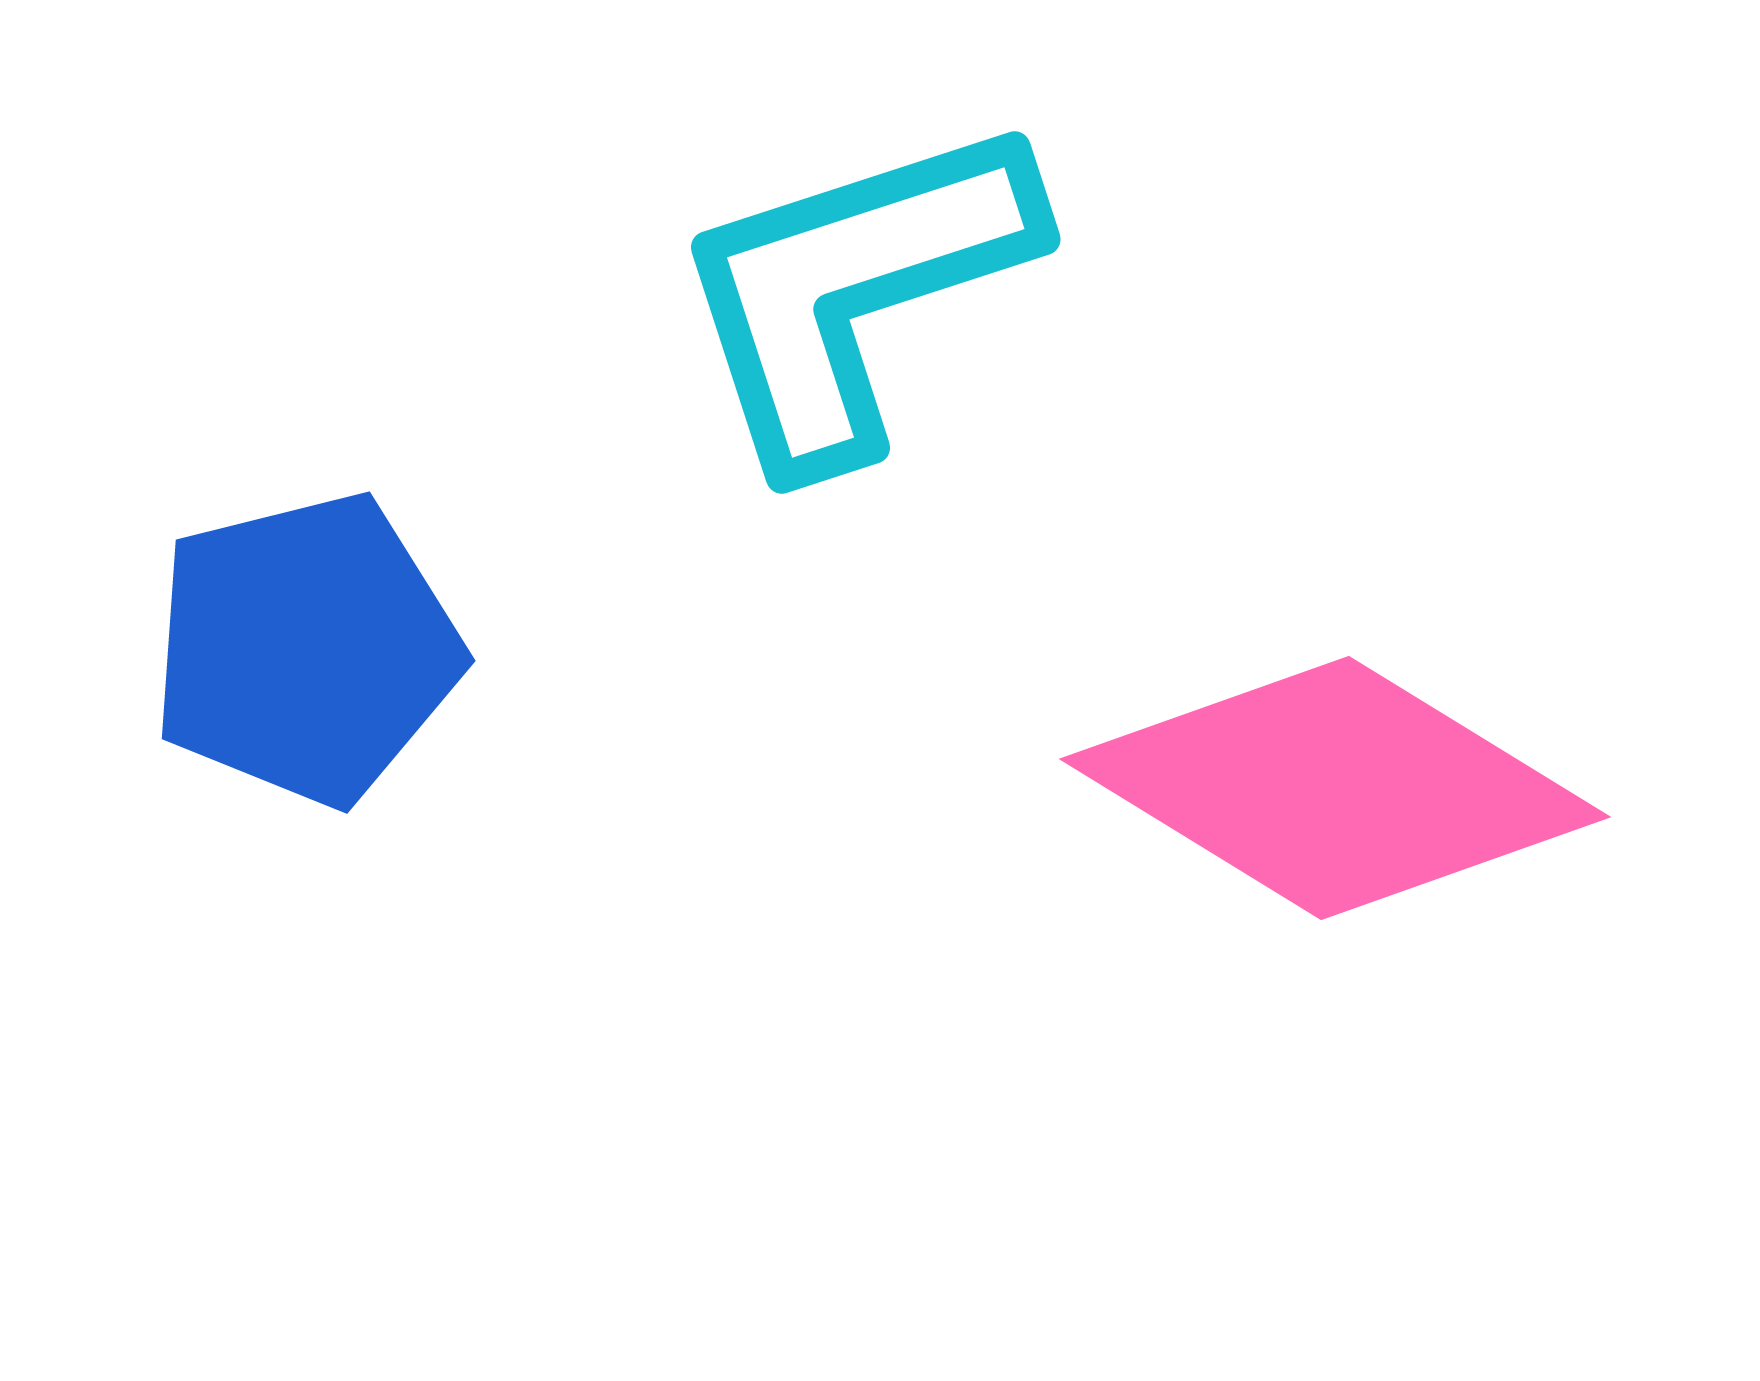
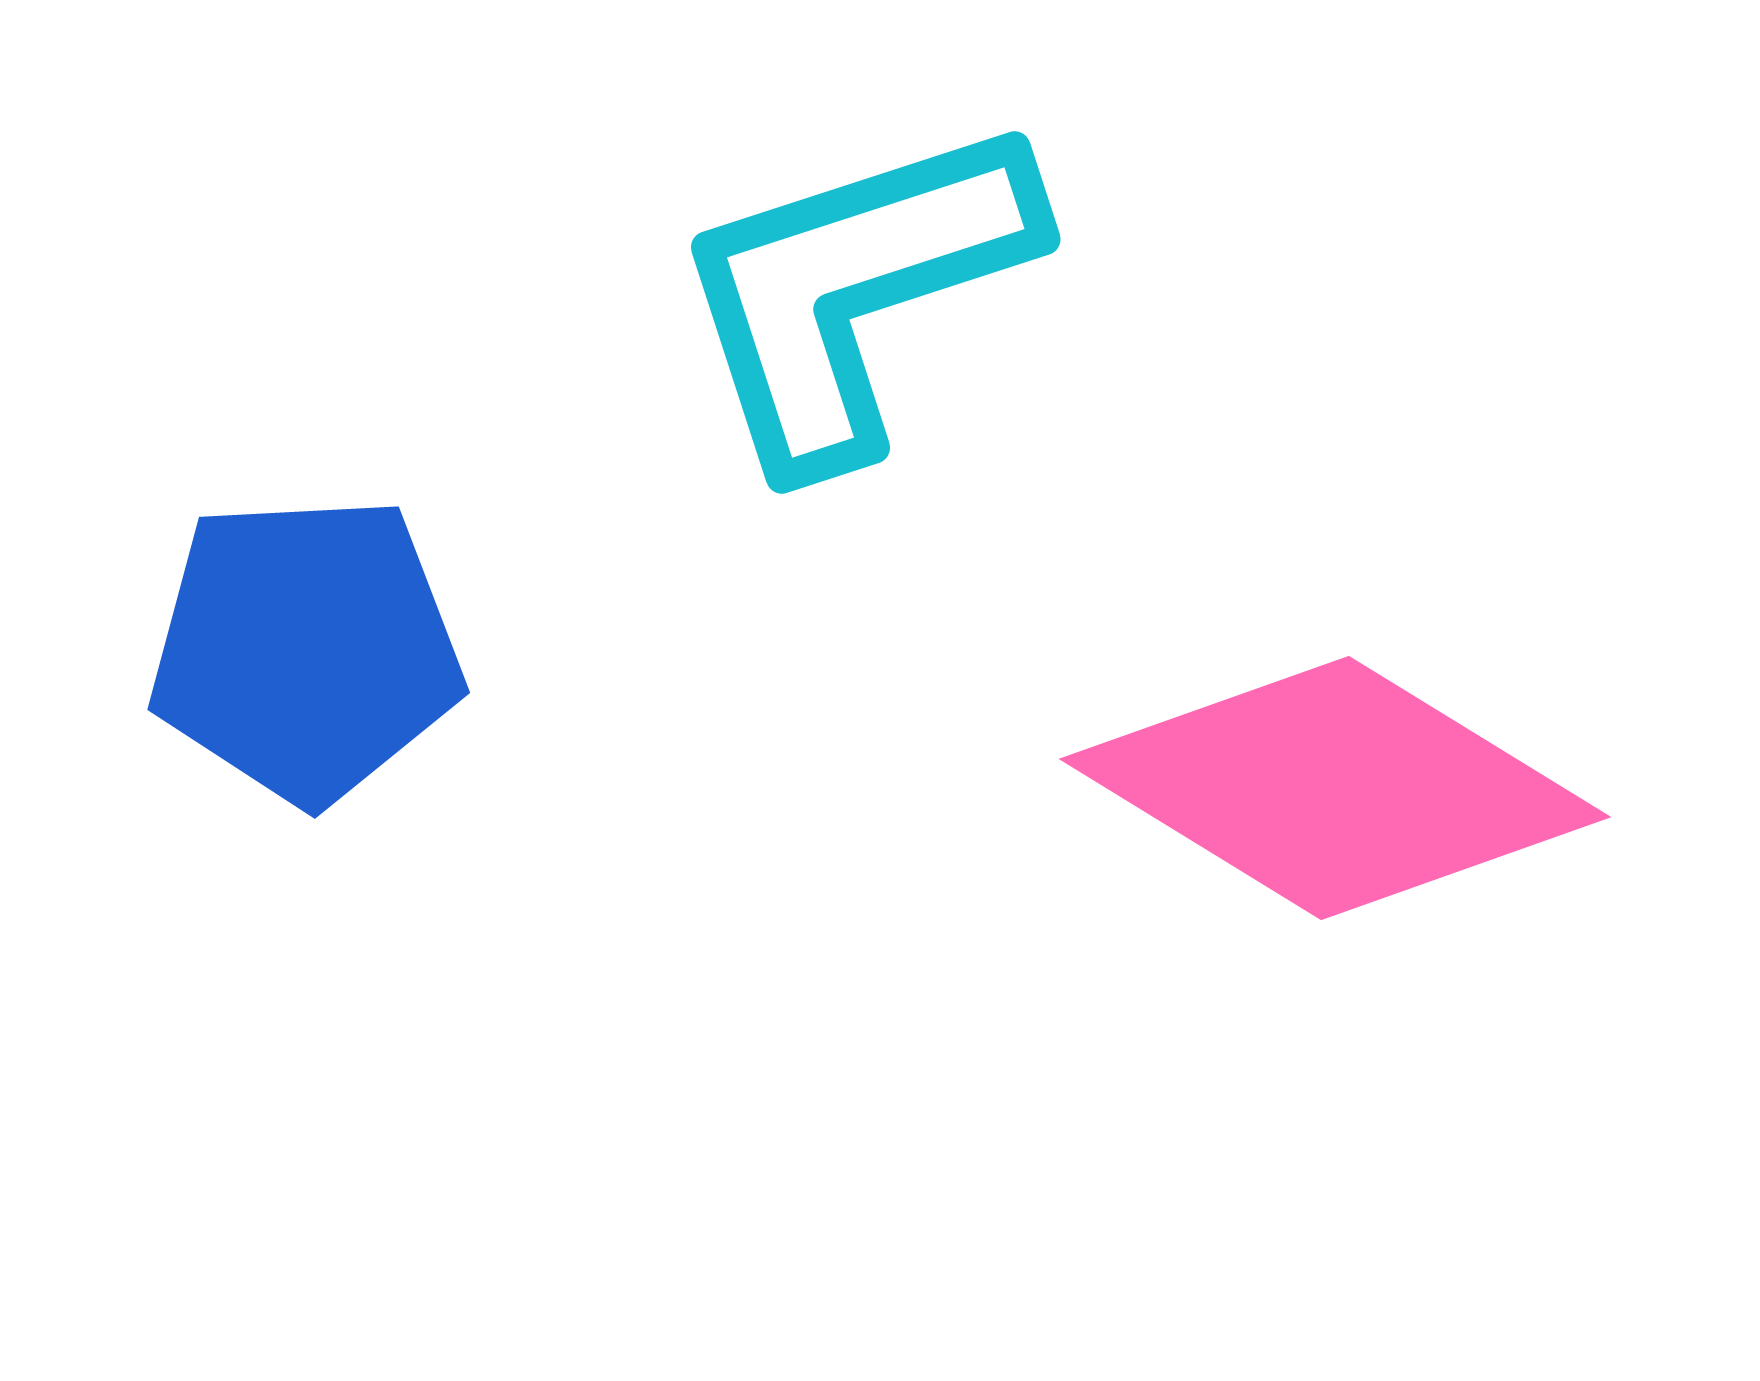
blue pentagon: rotated 11 degrees clockwise
